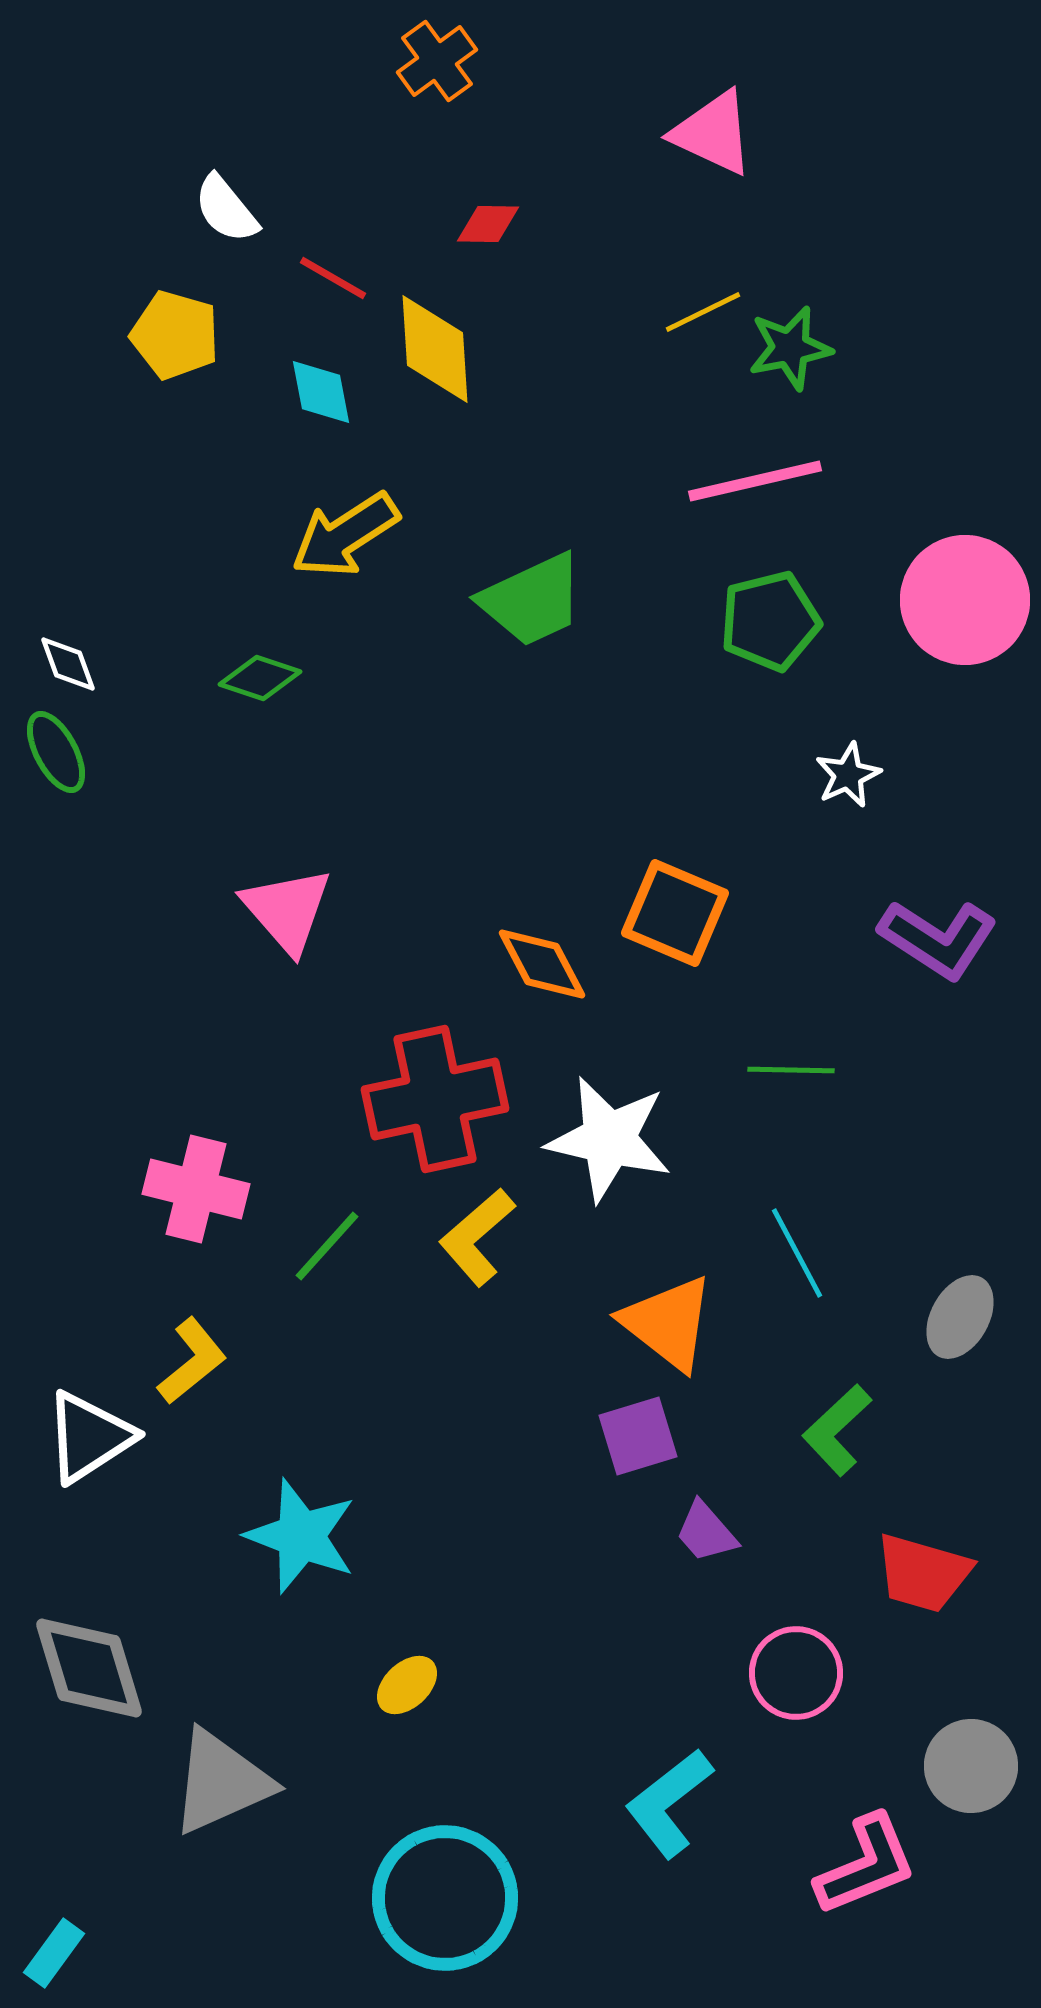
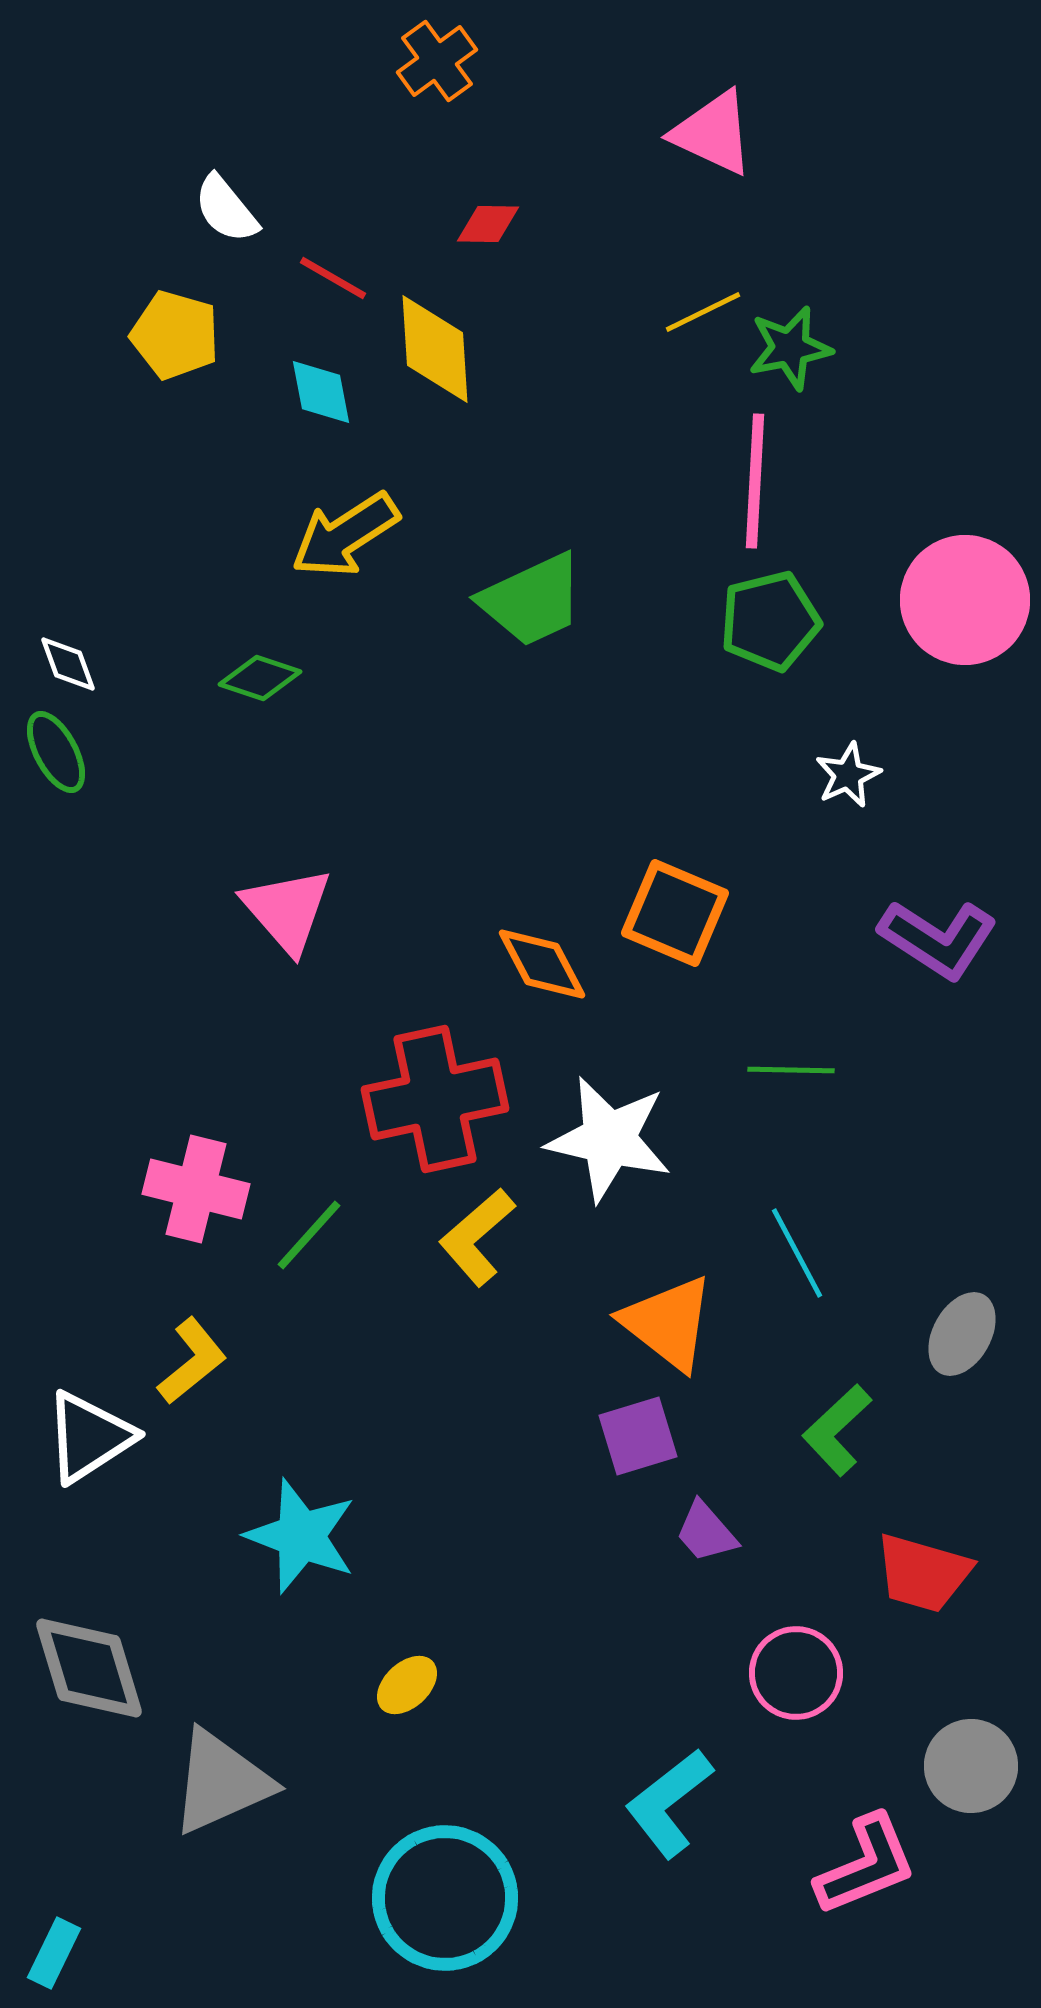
pink line at (755, 481): rotated 74 degrees counterclockwise
green line at (327, 1246): moved 18 px left, 11 px up
gray ellipse at (960, 1317): moved 2 px right, 17 px down
cyan rectangle at (54, 1953): rotated 10 degrees counterclockwise
